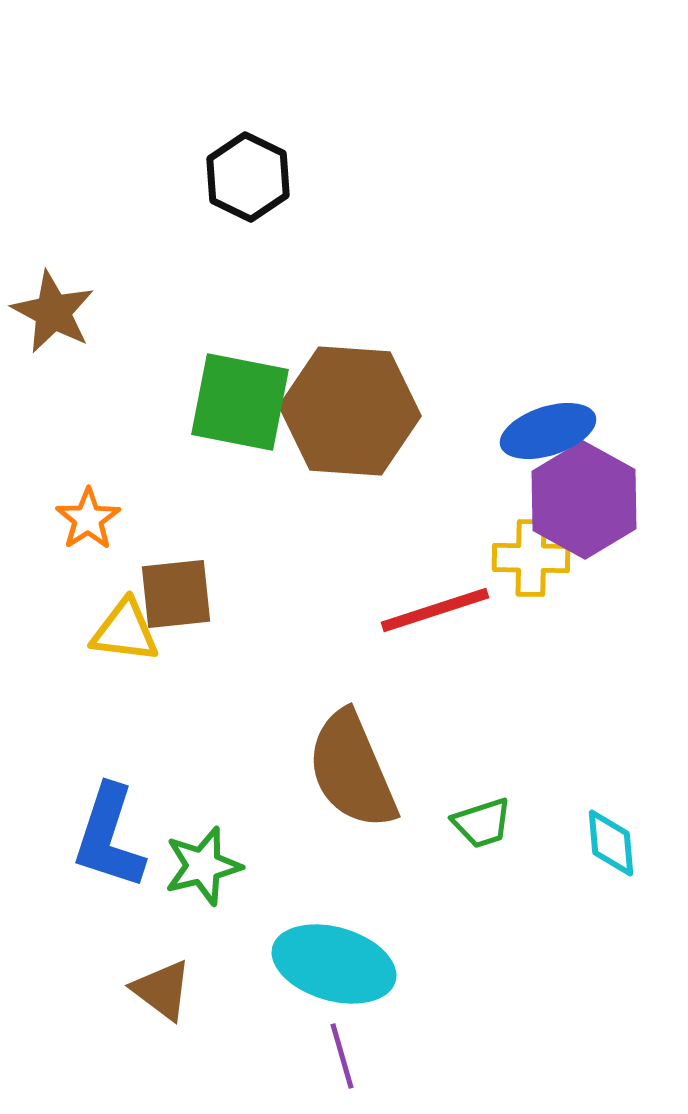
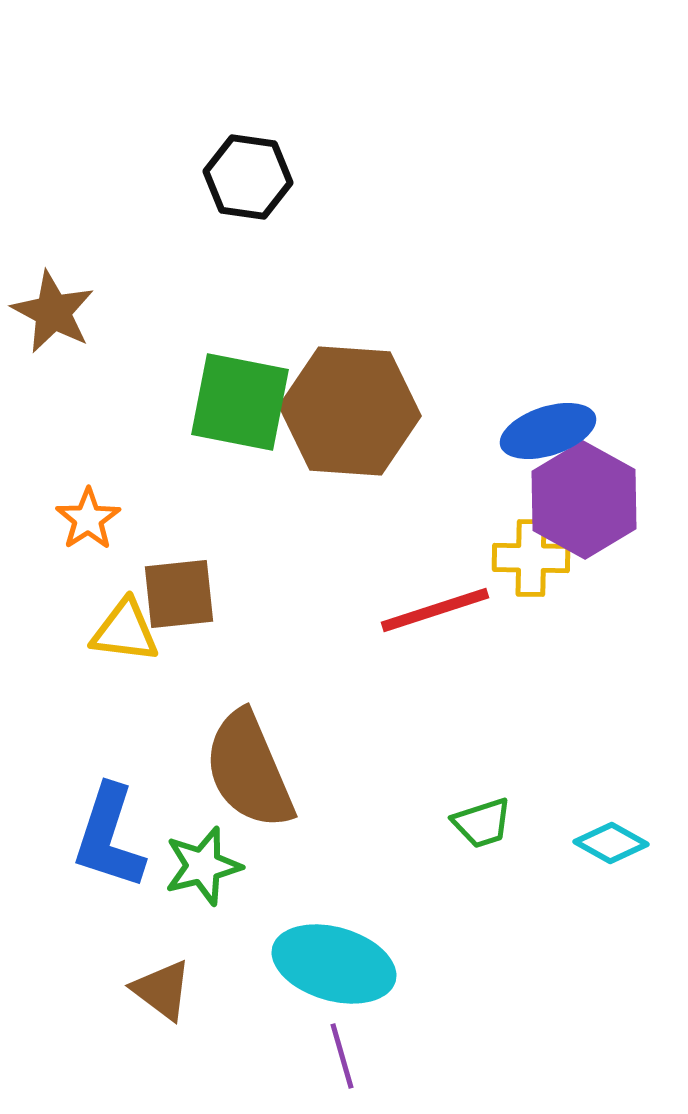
black hexagon: rotated 18 degrees counterclockwise
brown square: moved 3 px right
brown semicircle: moved 103 px left
cyan diamond: rotated 56 degrees counterclockwise
